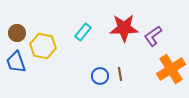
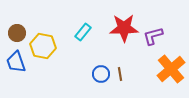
purple L-shape: rotated 20 degrees clockwise
orange cross: rotated 8 degrees counterclockwise
blue circle: moved 1 px right, 2 px up
